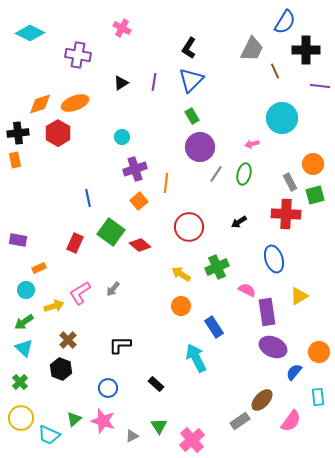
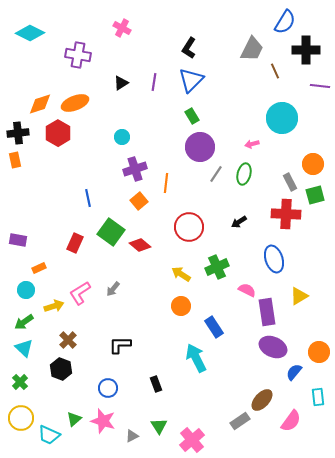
black rectangle at (156, 384): rotated 28 degrees clockwise
